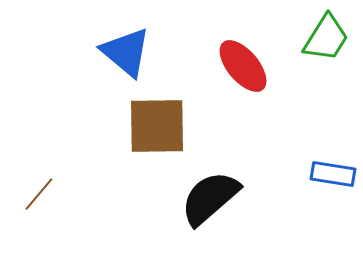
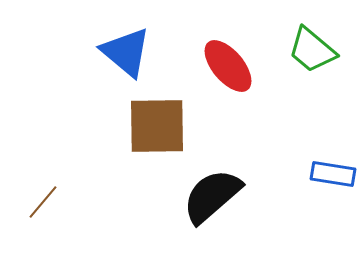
green trapezoid: moved 14 px left, 12 px down; rotated 98 degrees clockwise
red ellipse: moved 15 px left
brown line: moved 4 px right, 8 px down
black semicircle: moved 2 px right, 2 px up
